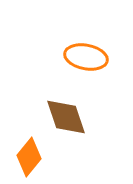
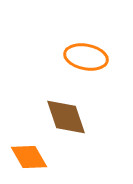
orange diamond: rotated 69 degrees counterclockwise
